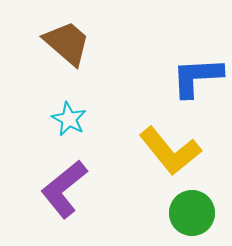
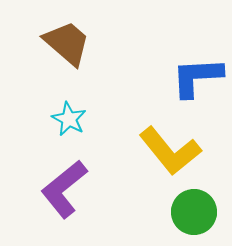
green circle: moved 2 px right, 1 px up
